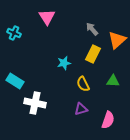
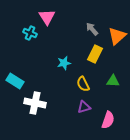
cyan cross: moved 16 px right
orange triangle: moved 4 px up
yellow rectangle: moved 2 px right
purple triangle: moved 3 px right, 2 px up
